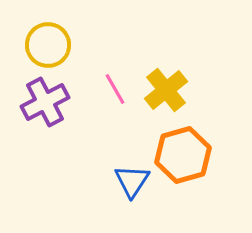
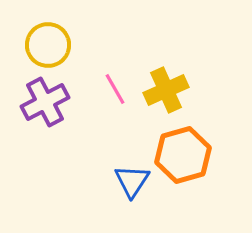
yellow cross: rotated 15 degrees clockwise
